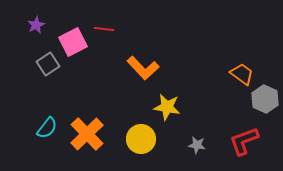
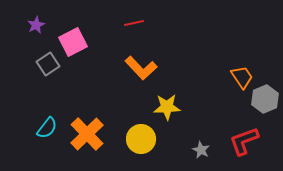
red line: moved 30 px right, 6 px up; rotated 18 degrees counterclockwise
orange L-shape: moved 2 px left
orange trapezoid: moved 3 px down; rotated 20 degrees clockwise
gray hexagon: rotated 12 degrees clockwise
yellow star: rotated 12 degrees counterclockwise
gray star: moved 4 px right, 5 px down; rotated 18 degrees clockwise
